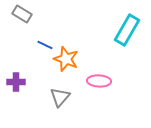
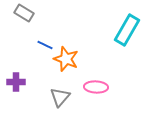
gray rectangle: moved 2 px right, 1 px up
pink ellipse: moved 3 px left, 6 px down
